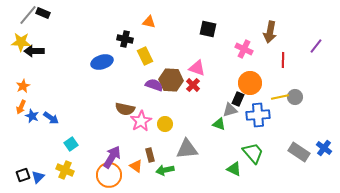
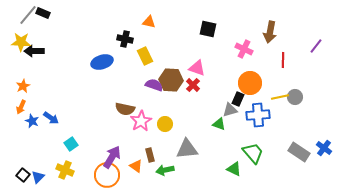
blue star at (32, 116): moved 5 px down
black square at (23, 175): rotated 32 degrees counterclockwise
orange circle at (109, 175): moved 2 px left
